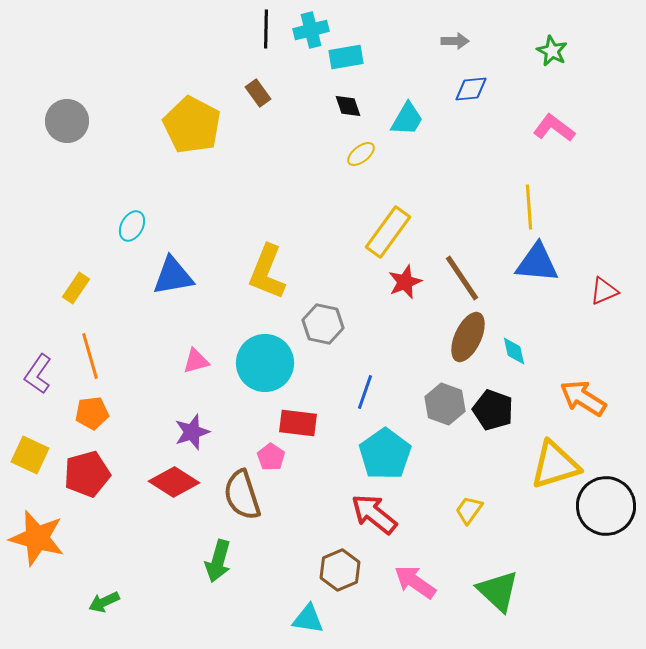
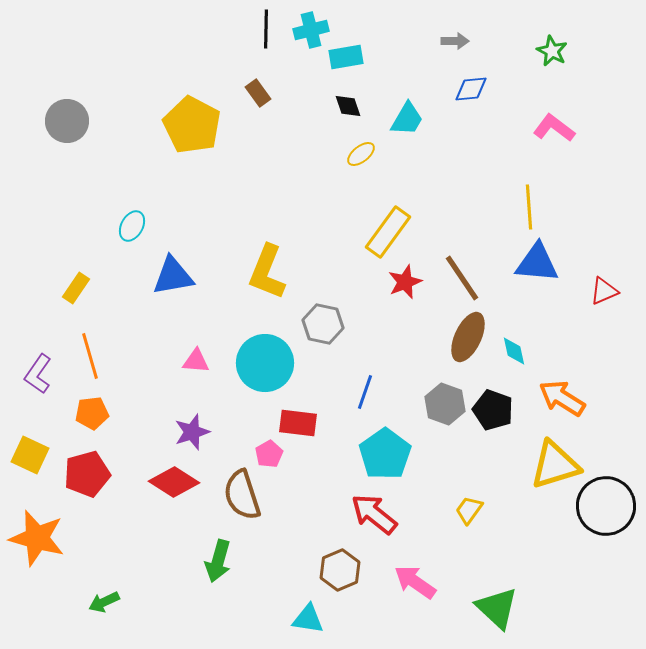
pink triangle at (196, 361): rotated 20 degrees clockwise
orange arrow at (583, 398): moved 21 px left
pink pentagon at (271, 457): moved 2 px left, 3 px up; rotated 8 degrees clockwise
green triangle at (498, 591): moved 1 px left, 17 px down
